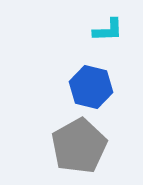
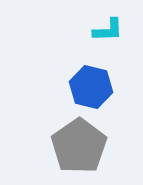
gray pentagon: rotated 6 degrees counterclockwise
